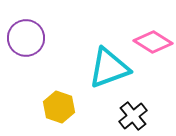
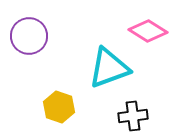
purple circle: moved 3 px right, 2 px up
pink diamond: moved 5 px left, 11 px up
black cross: rotated 32 degrees clockwise
